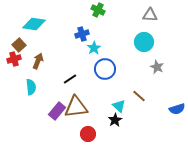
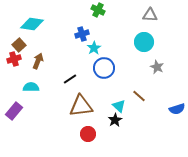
cyan diamond: moved 2 px left
blue circle: moved 1 px left, 1 px up
cyan semicircle: rotated 84 degrees counterclockwise
brown triangle: moved 5 px right, 1 px up
purple rectangle: moved 43 px left
